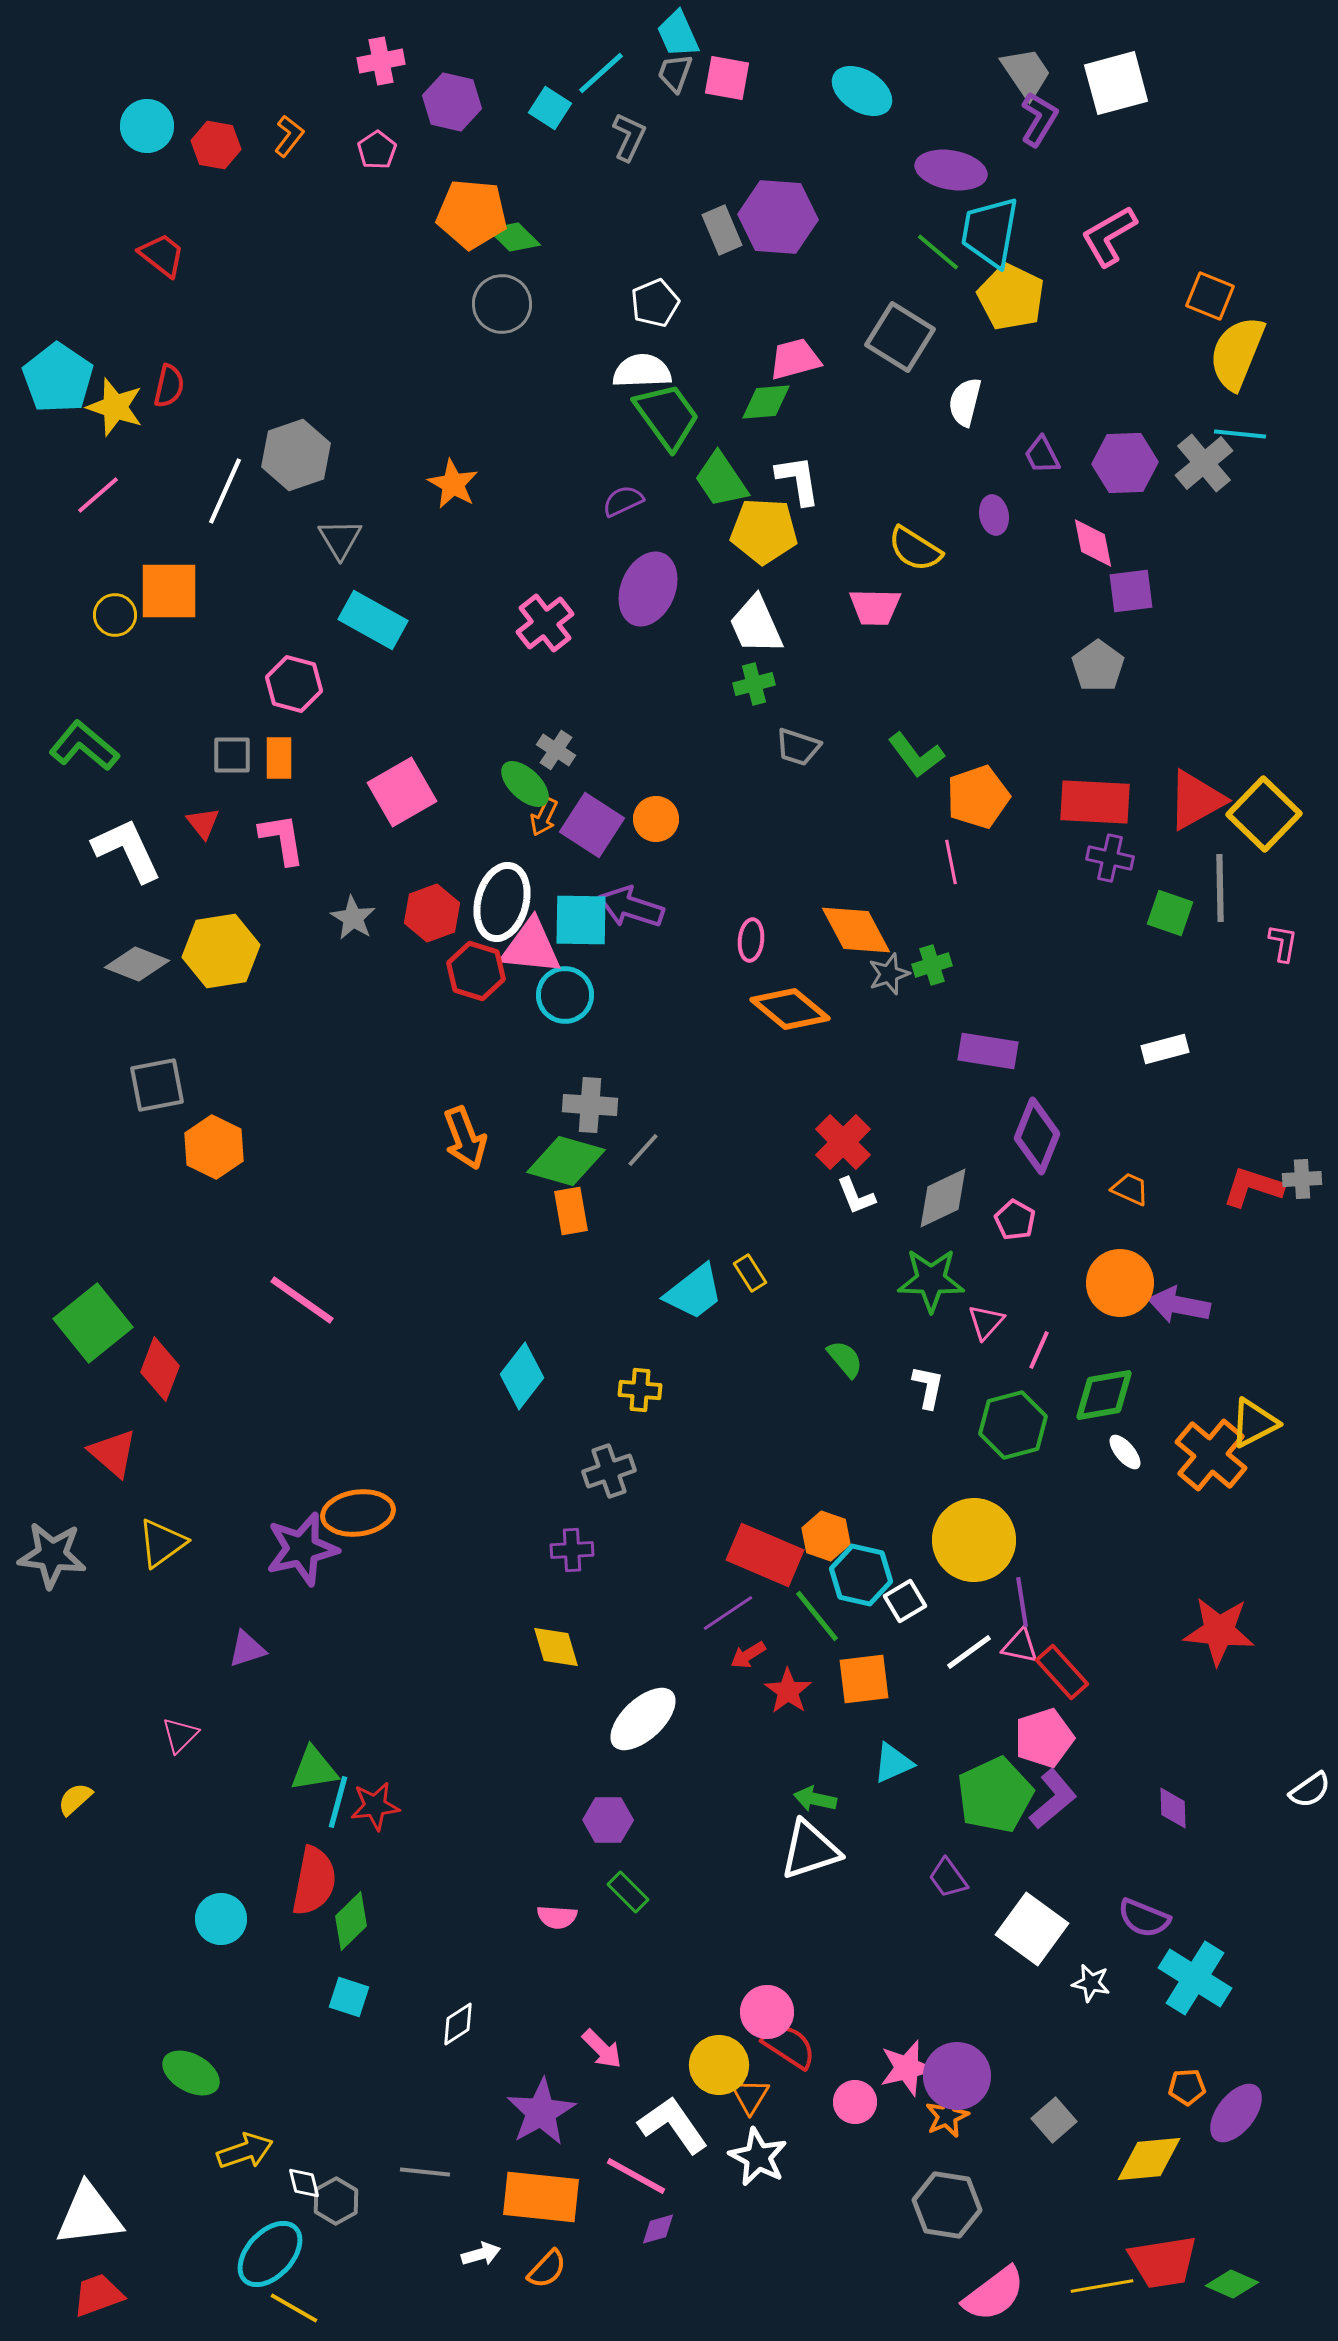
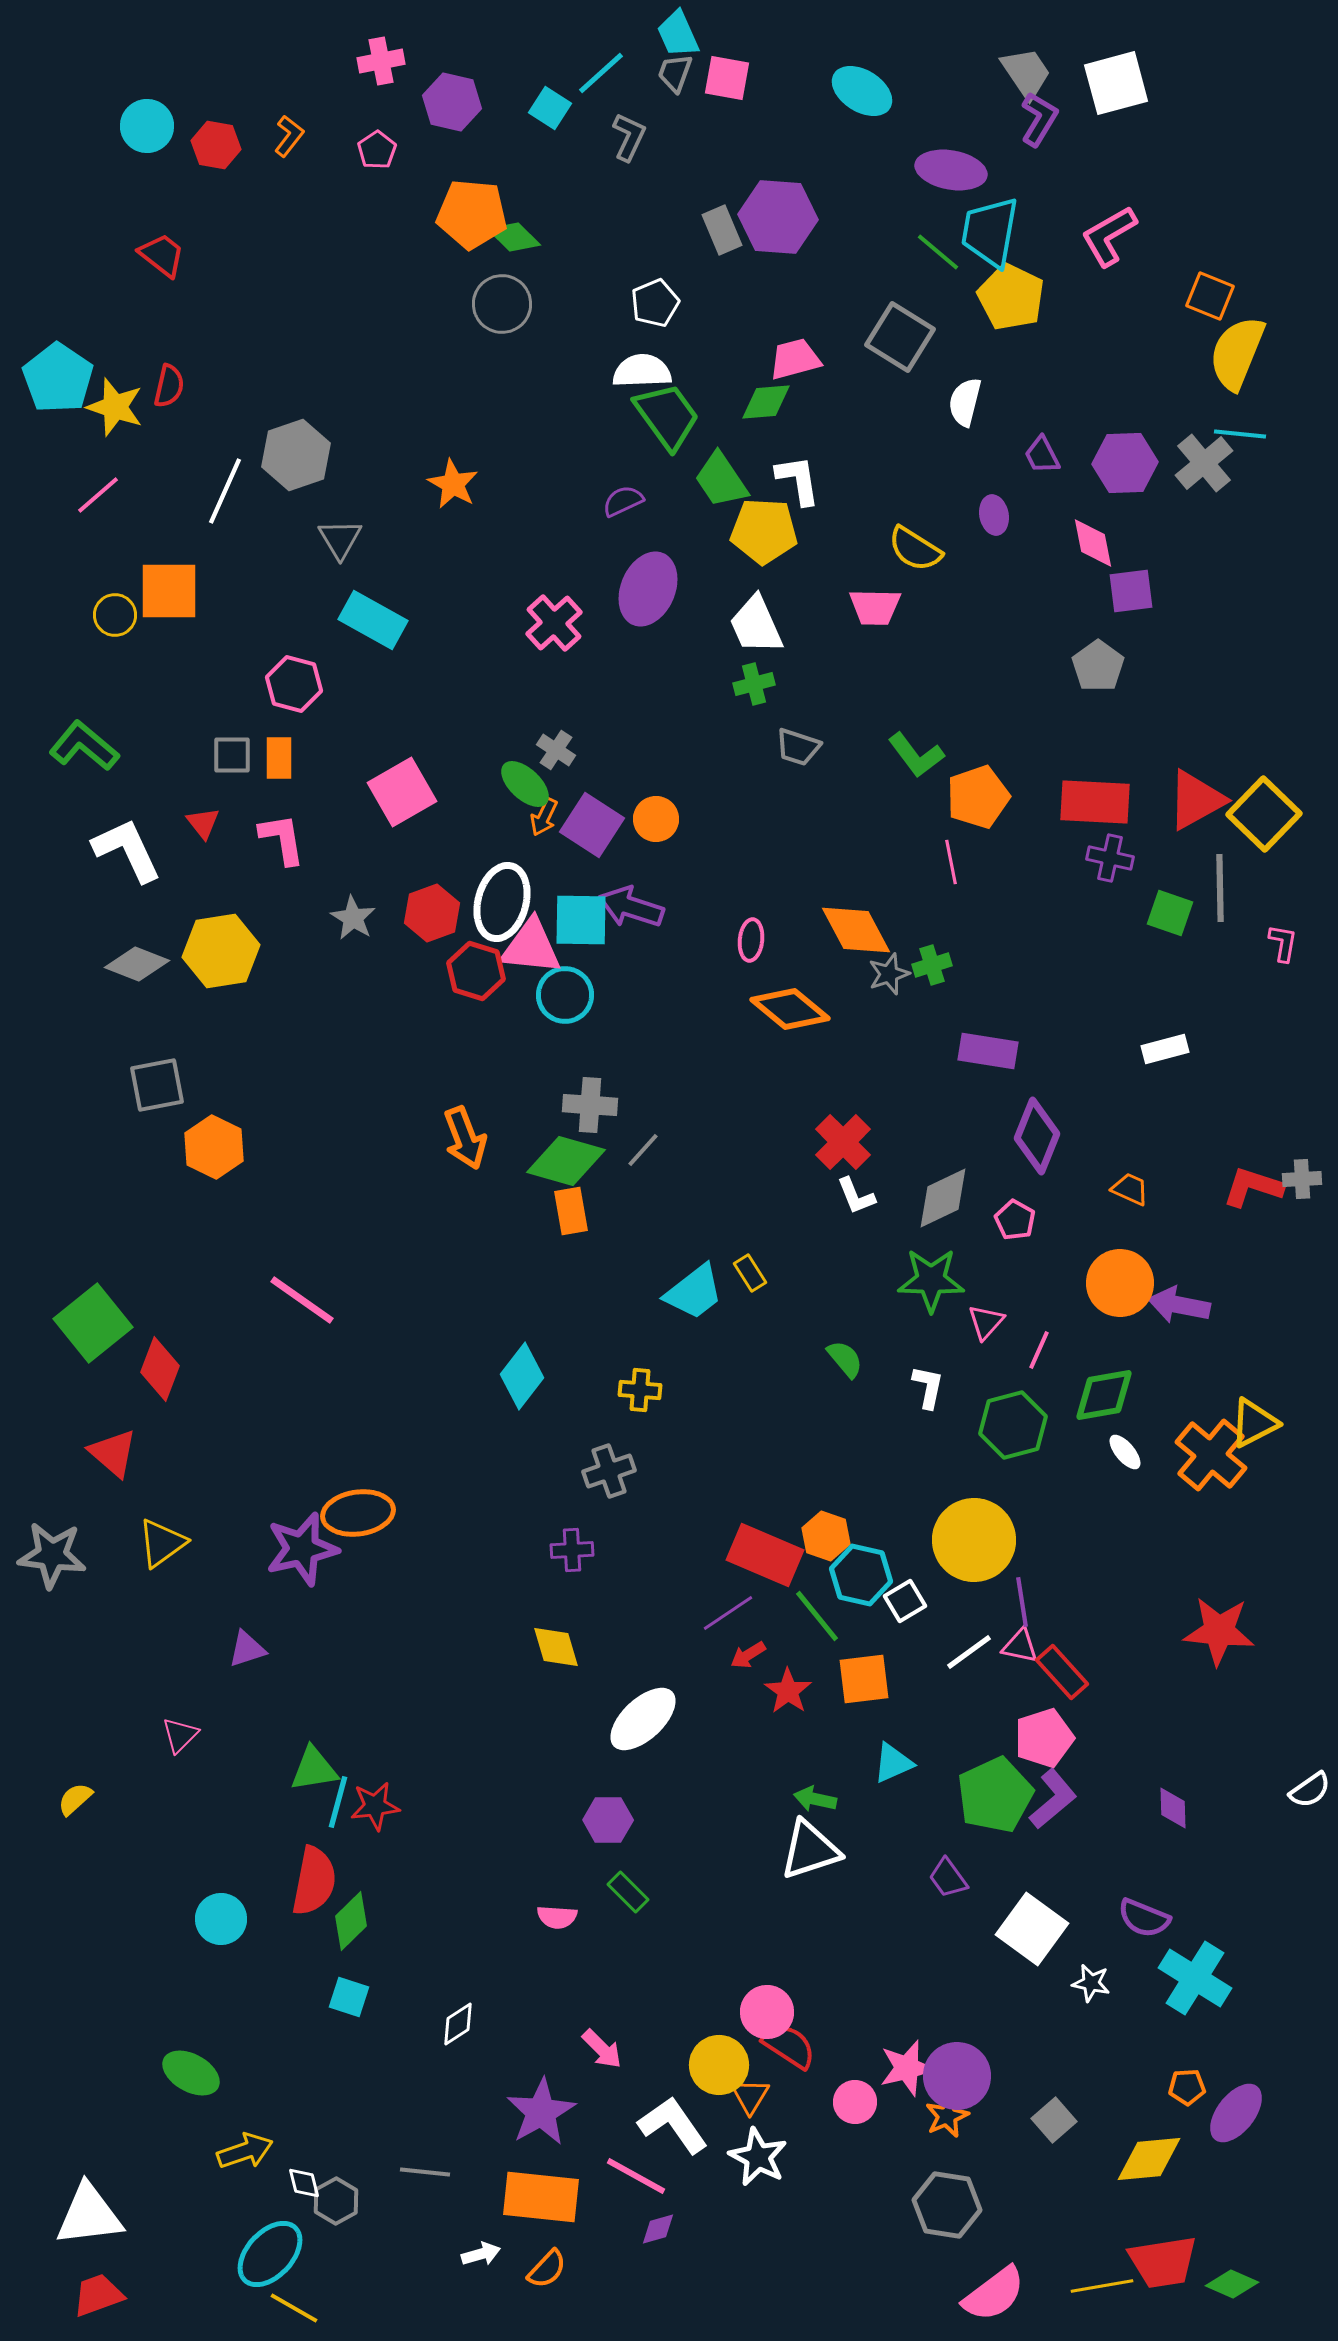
pink cross at (545, 623): moved 9 px right; rotated 4 degrees counterclockwise
